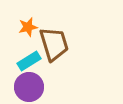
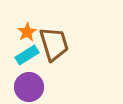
orange star: moved 1 px left, 5 px down; rotated 18 degrees counterclockwise
cyan rectangle: moved 2 px left, 6 px up
